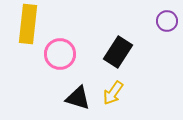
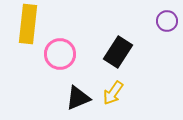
black triangle: rotated 40 degrees counterclockwise
